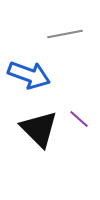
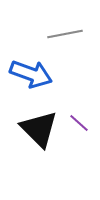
blue arrow: moved 2 px right, 1 px up
purple line: moved 4 px down
